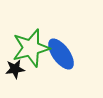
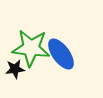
green star: rotated 21 degrees clockwise
